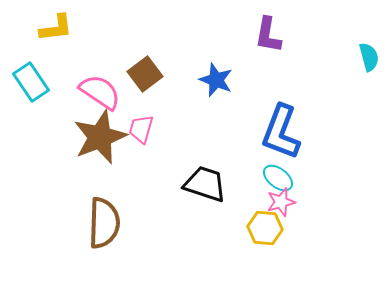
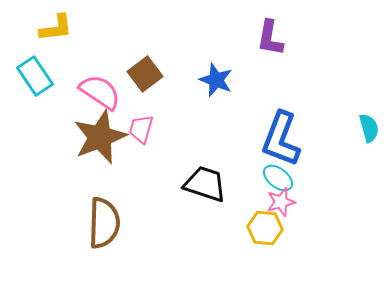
purple L-shape: moved 2 px right, 3 px down
cyan semicircle: moved 71 px down
cyan rectangle: moved 4 px right, 6 px up
blue L-shape: moved 7 px down
